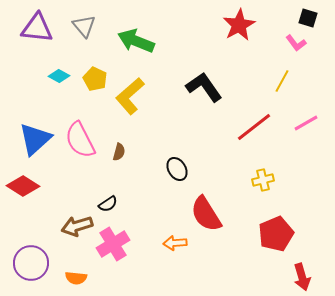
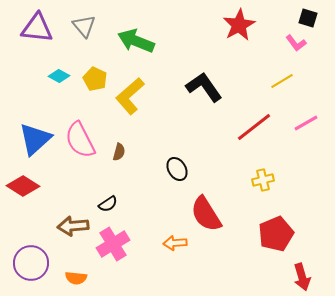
yellow line: rotated 30 degrees clockwise
brown arrow: moved 4 px left; rotated 12 degrees clockwise
